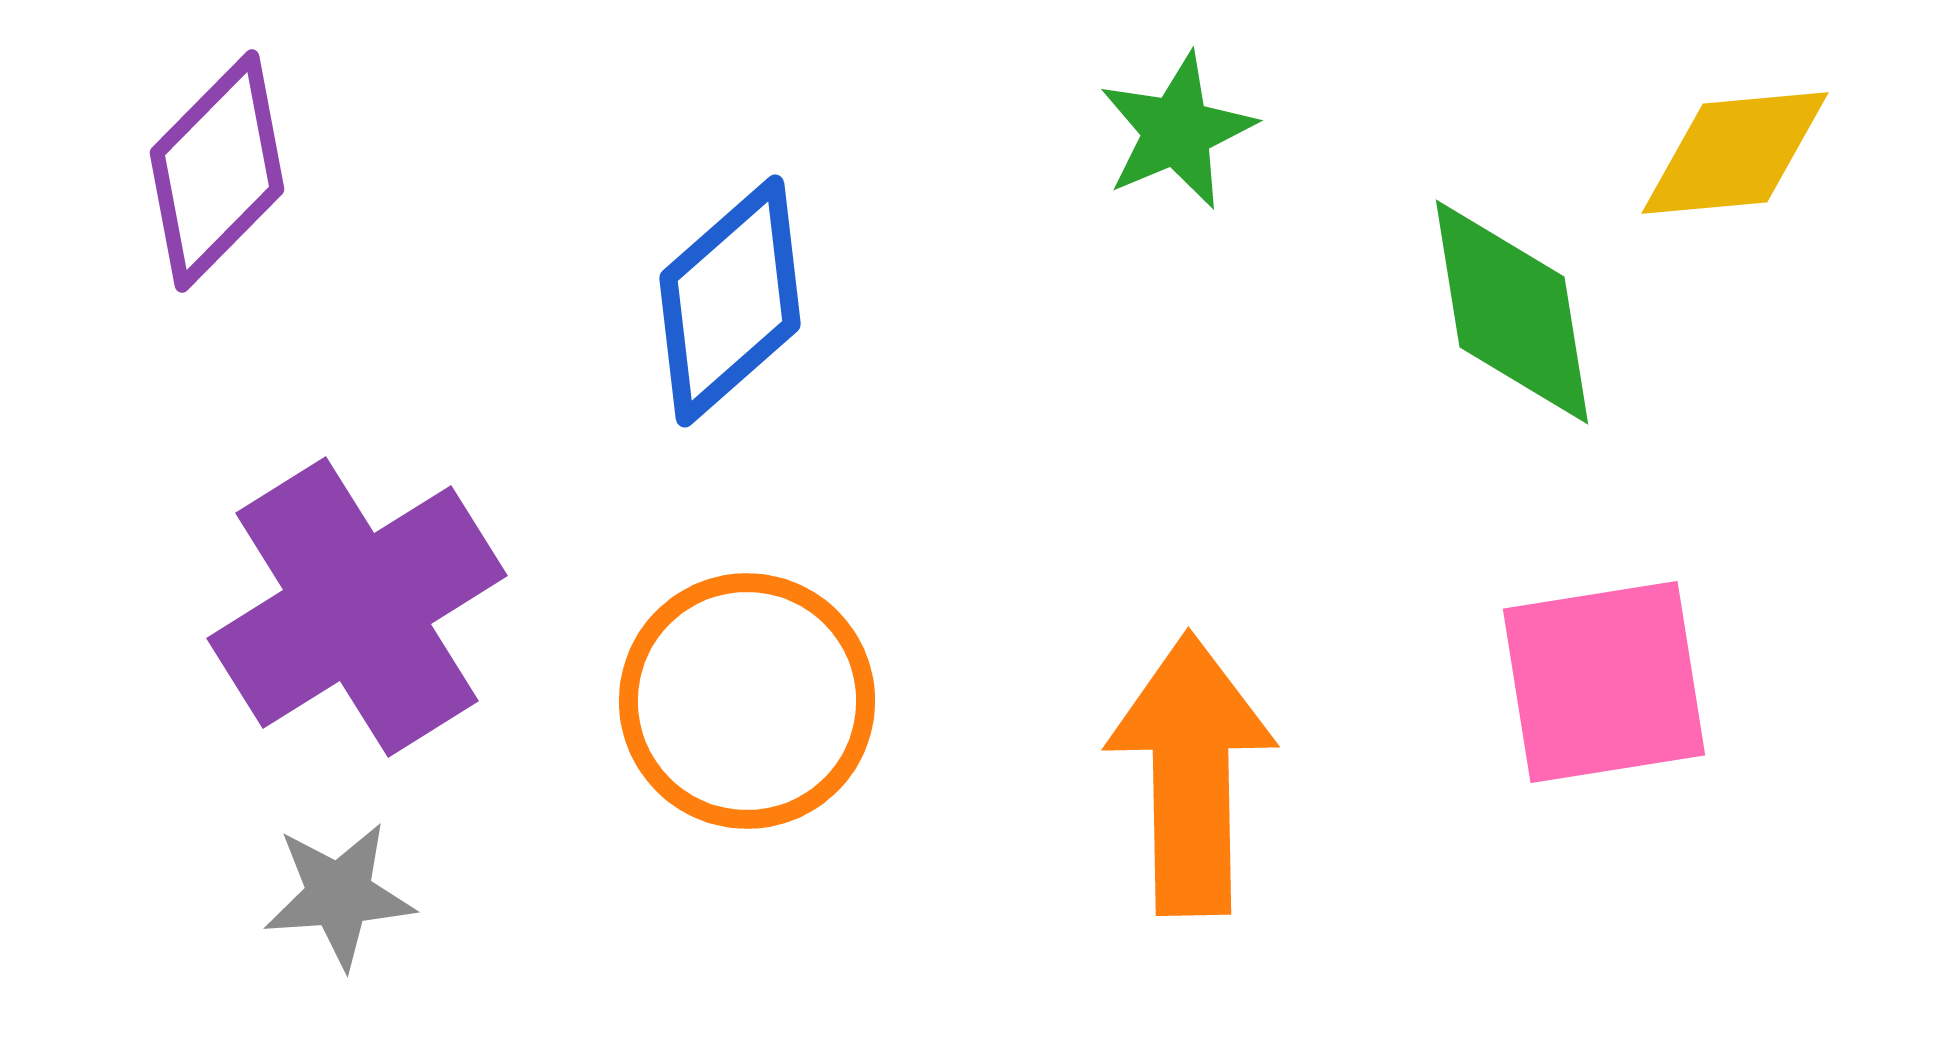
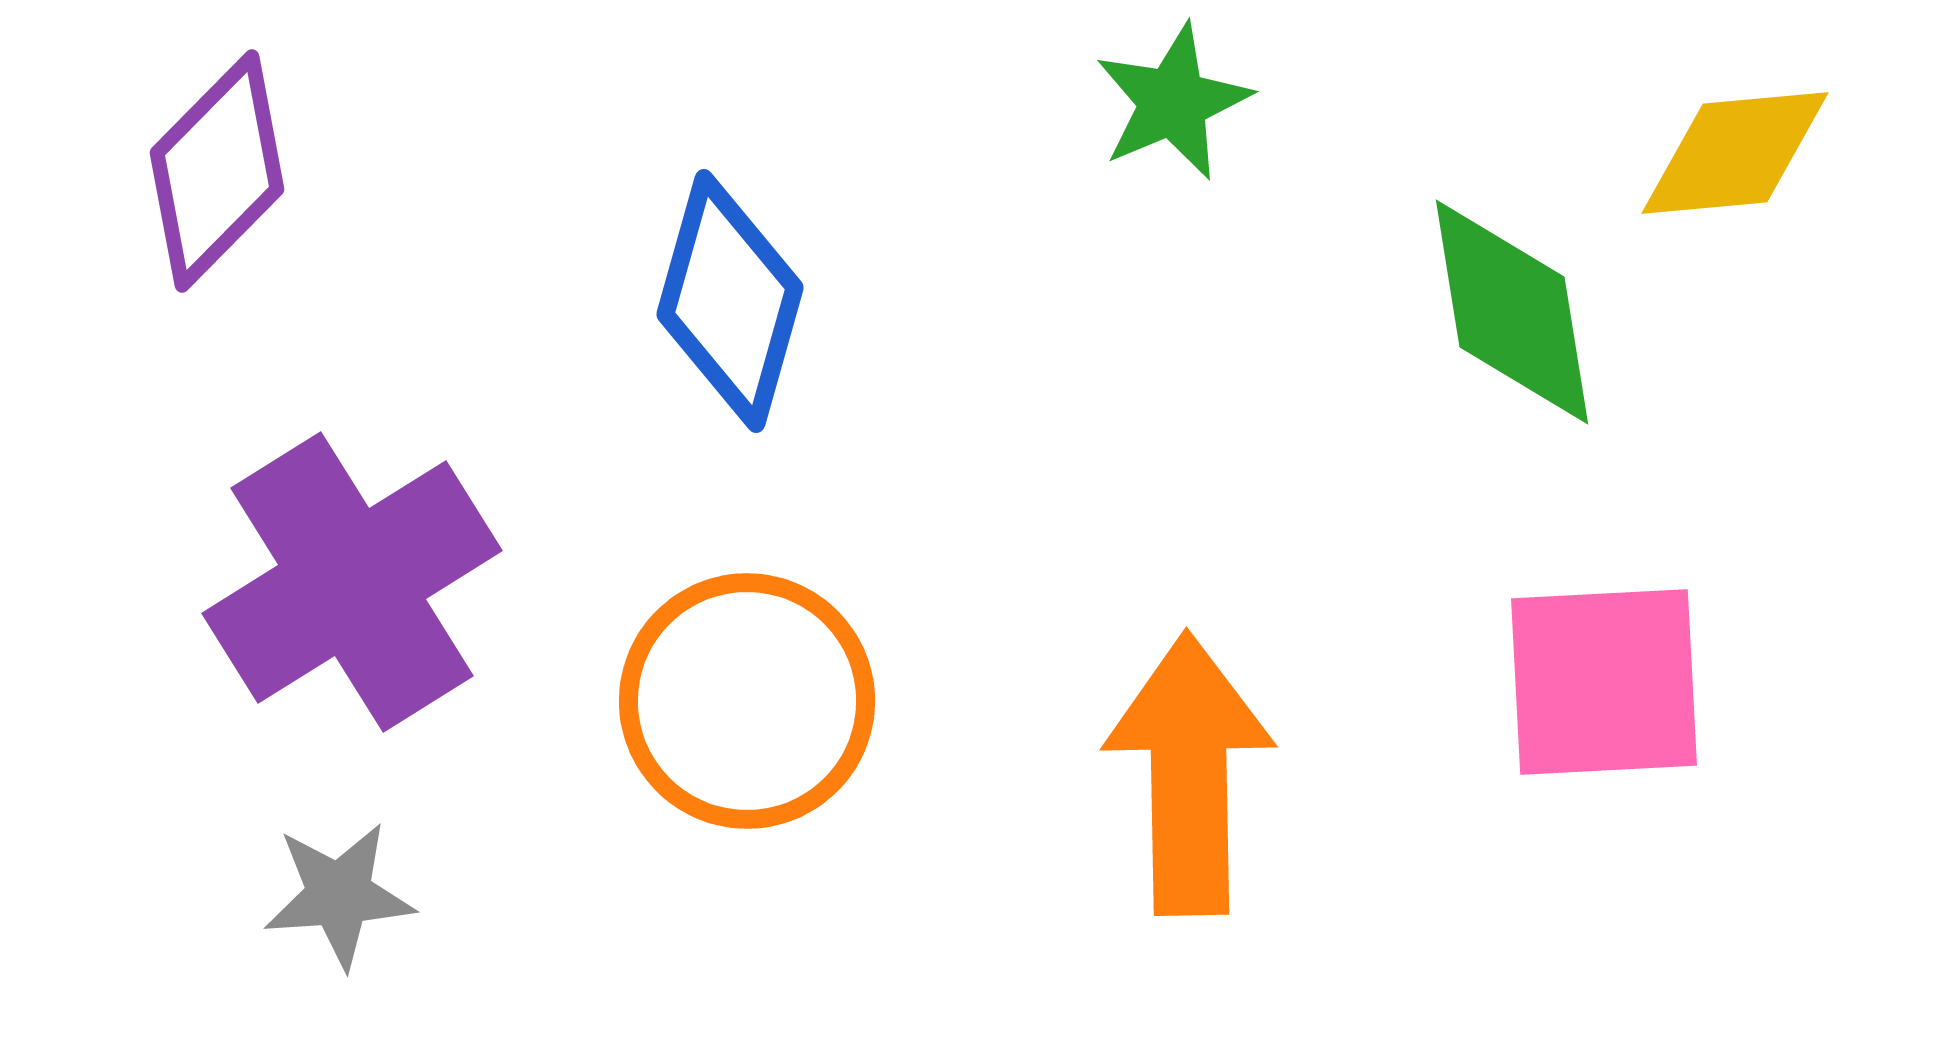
green star: moved 4 px left, 29 px up
blue diamond: rotated 33 degrees counterclockwise
purple cross: moved 5 px left, 25 px up
pink square: rotated 6 degrees clockwise
orange arrow: moved 2 px left
